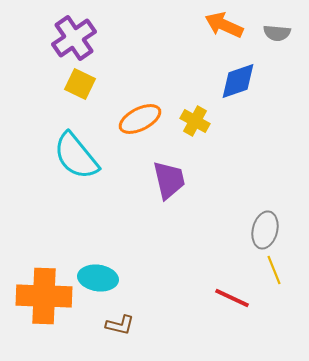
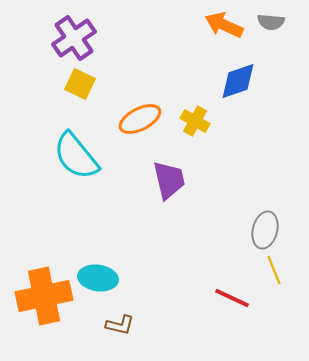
gray semicircle: moved 6 px left, 11 px up
orange cross: rotated 14 degrees counterclockwise
